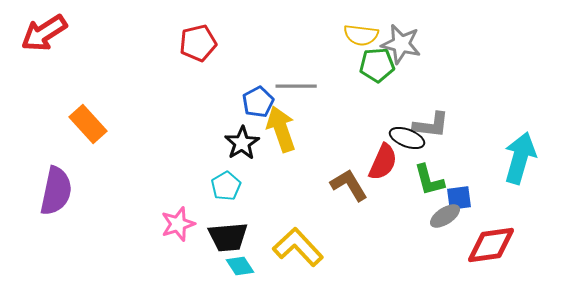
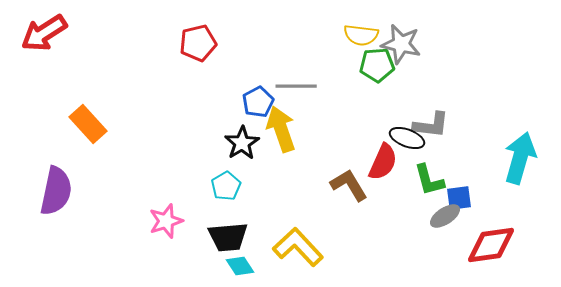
pink star: moved 12 px left, 3 px up
